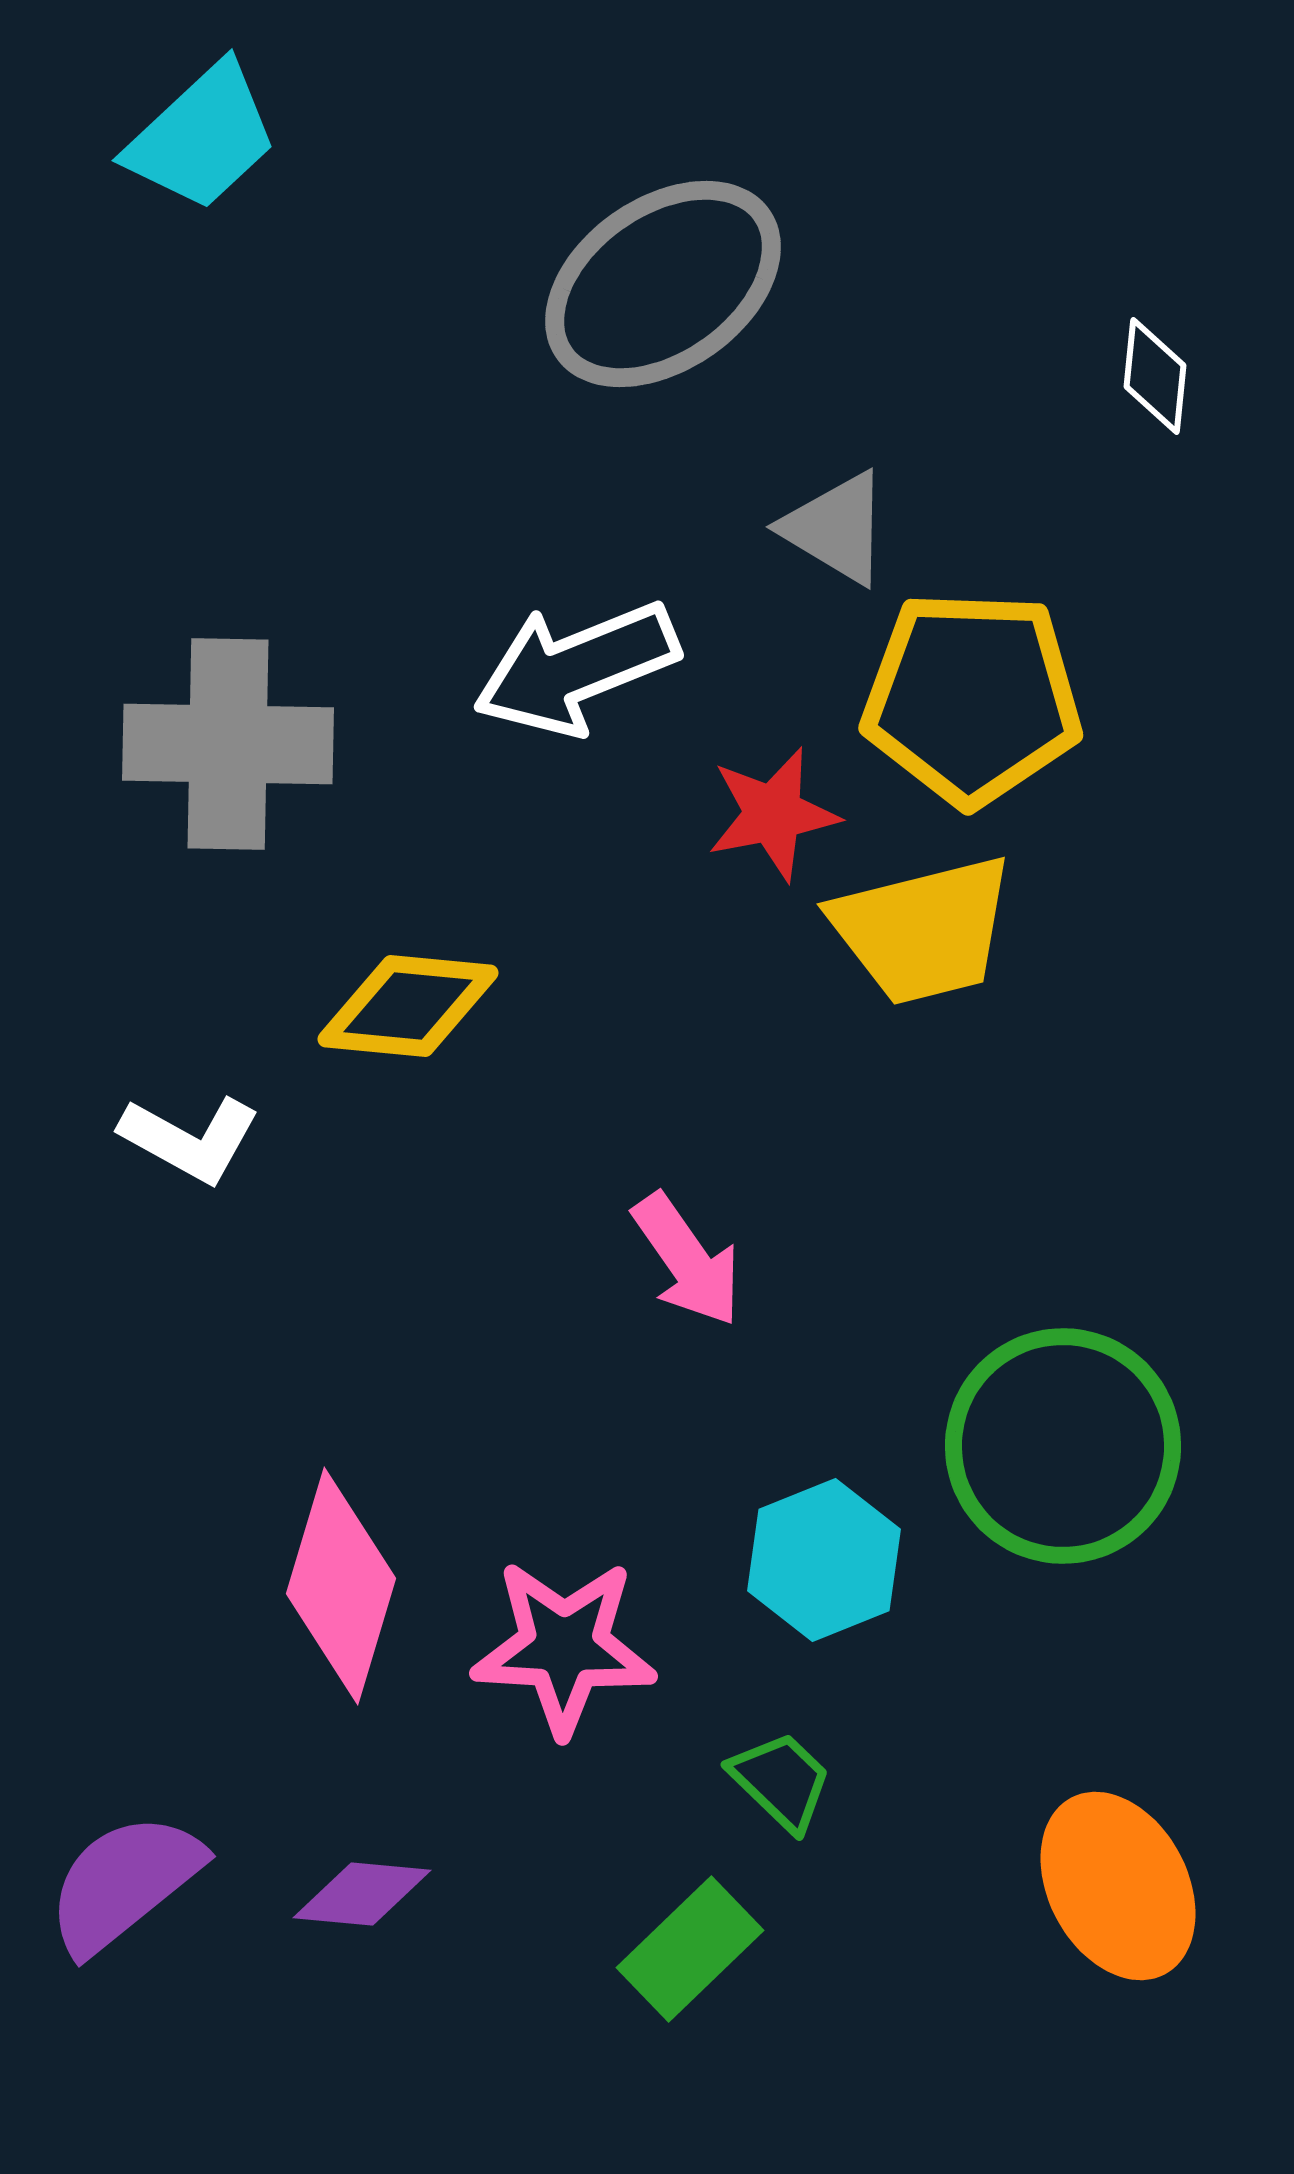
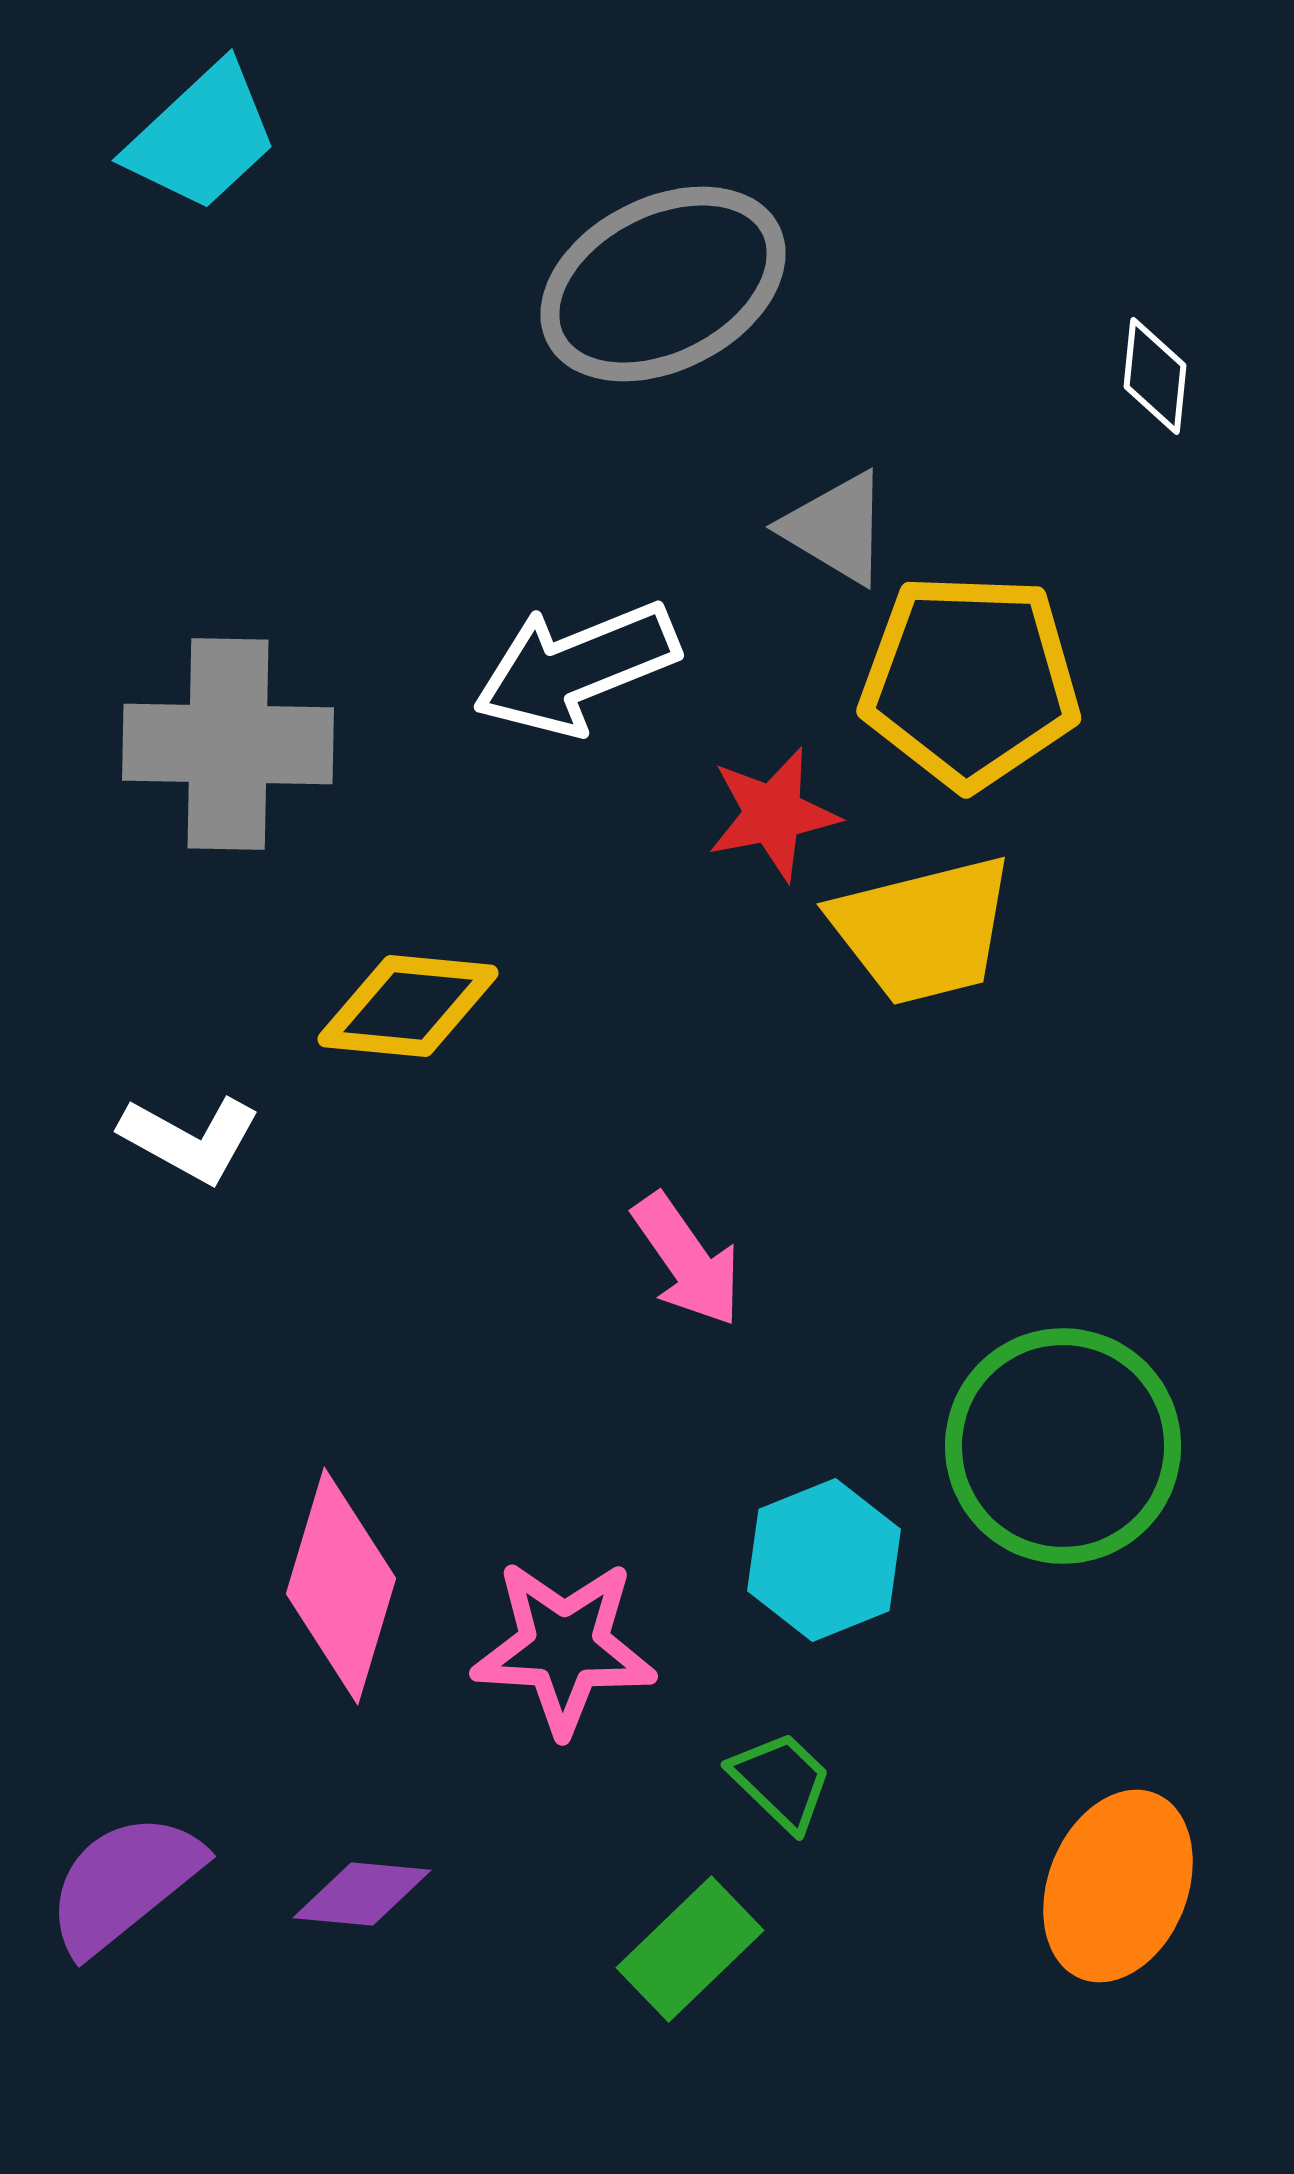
gray ellipse: rotated 8 degrees clockwise
yellow pentagon: moved 2 px left, 17 px up
orange ellipse: rotated 50 degrees clockwise
